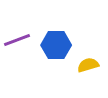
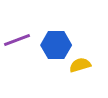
yellow semicircle: moved 8 px left
